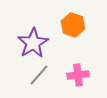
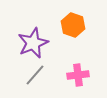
purple star: rotated 8 degrees clockwise
gray line: moved 4 px left
